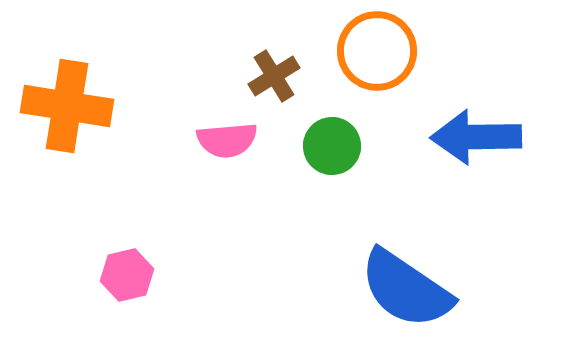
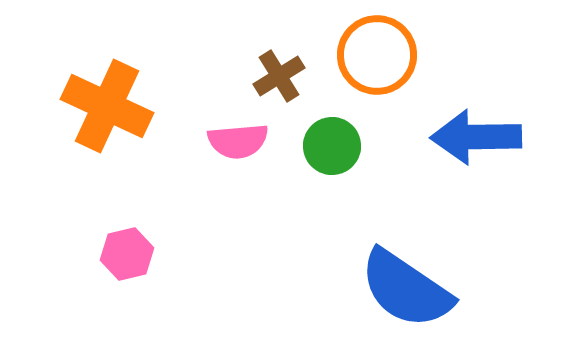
orange circle: moved 4 px down
brown cross: moved 5 px right
orange cross: moved 40 px right; rotated 16 degrees clockwise
pink semicircle: moved 11 px right, 1 px down
pink hexagon: moved 21 px up
